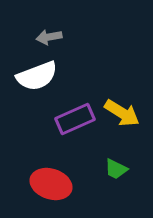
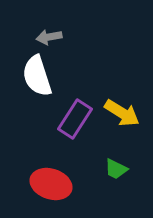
white semicircle: rotated 93 degrees clockwise
purple rectangle: rotated 33 degrees counterclockwise
